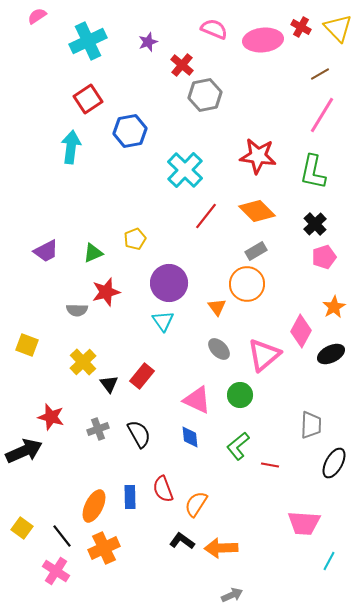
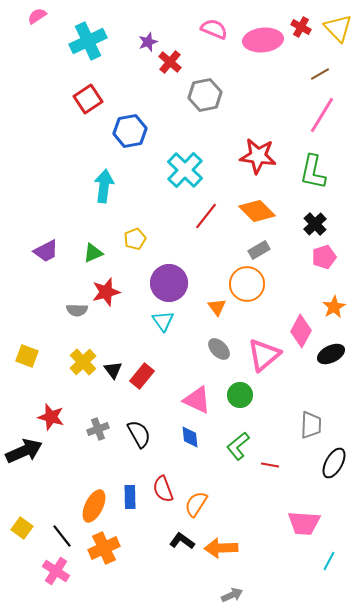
red cross at (182, 65): moved 12 px left, 3 px up
cyan arrow at (71, 147): moved 33 px right, 39 px down
gray rectangle at (256, 251): moved 3 px right, 1 px up
yellow square at (27, 345): moved 11 px down
black triangle at (109, 384): moved 4 px right, 14 px up
